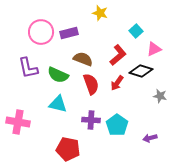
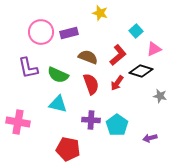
brown semicircle: moved 5 px right, 2 px up
